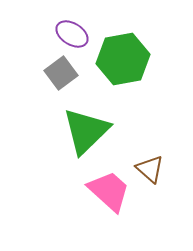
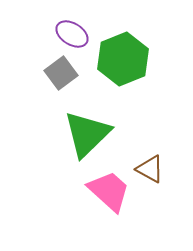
green hexagon: rotated 12 degrees counterclockwise
green triangle: moved 1 px right, 3 px down
brown triangle: rotated 12 degrees counterclockwise
